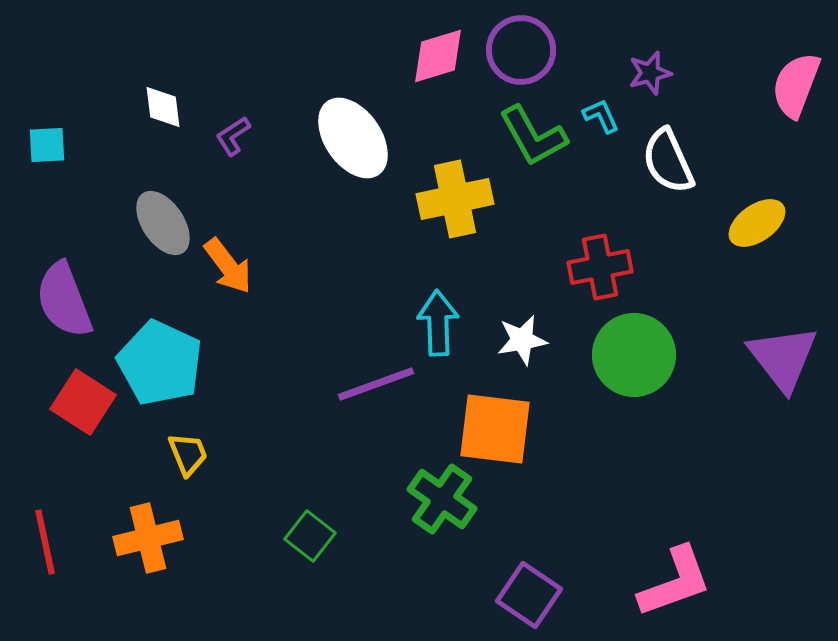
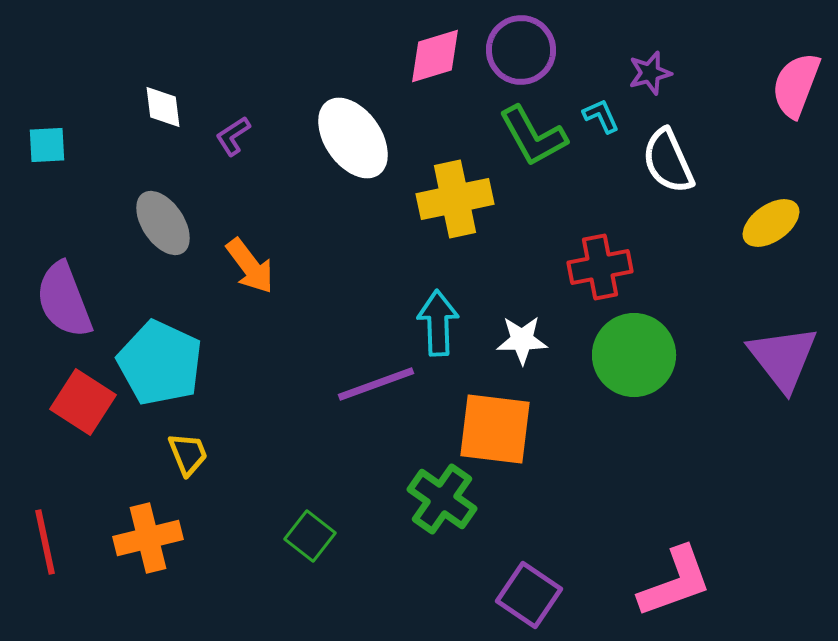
pink diamond: moved 3 px left
yellow ellipse: moved 14 px right
orange arrow: moved 22 px right
white star: rotated 9 degrees clockwise
